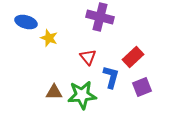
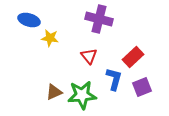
purple cross: moved 1 px left, 2 px down
blue ellipse: moved 3 px right, 2 px up
yellow star: moved 1 px right; rotated 12 degrees counterclockwise
red triangle: moved 1 px right, 1 px up
blue L-shape: moved 3 px right, 2 px down
brown triangle: rotated 24 degrees counterclockwise
